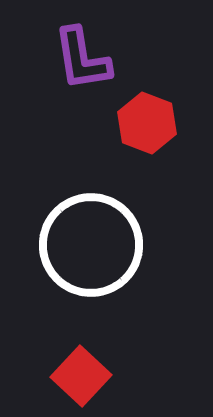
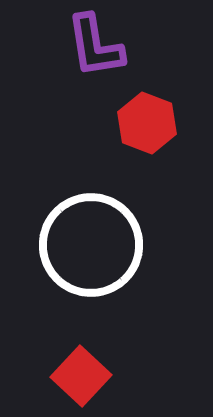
purple L-shape: moved 13 px right, 13 px up
